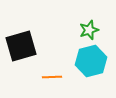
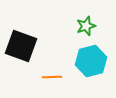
green star: moved 3 px left, 4 px up
black square: rotated 36 degrees clockwise
